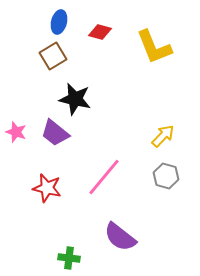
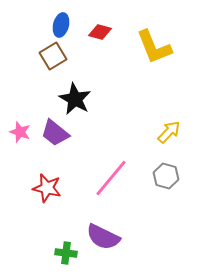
blue ellipse: moved 2 px right, 3 px down
black star: rotated 16 degrees clockwise
pink star: moved 4 px right
yellow arrow: moved 6 px right, 4 px up
pink line: moved 7 px right, 1 px down
purple semicircle: moved 17 px left; rotated 12 degrees counterclockwise
green cross: moved 3 px left, 5 px up
